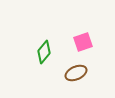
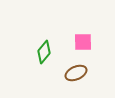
pink square: rotated 18 degrees clockwise
